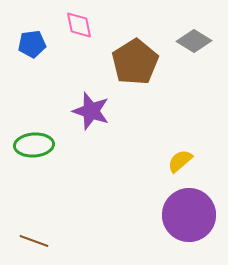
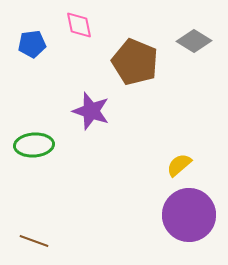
brown pentagon: rotated 18 degrees counterclockwise
yellow semicircle: moved 1 px left, 4 px down
